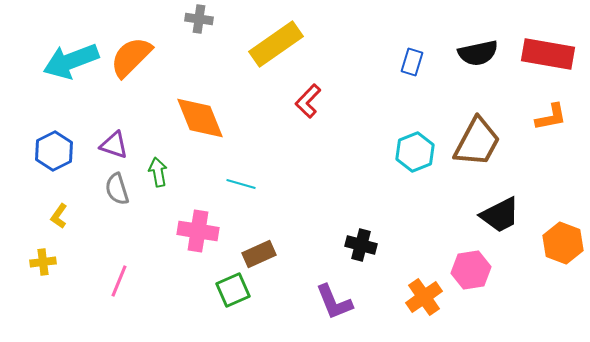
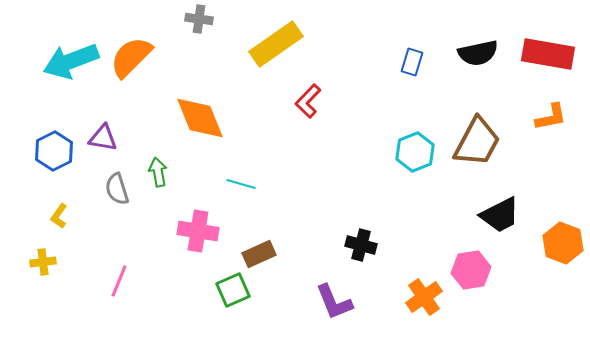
purple triangle: moved 11 px left, 7 px up; rotated 8 degrees counterclockwise
